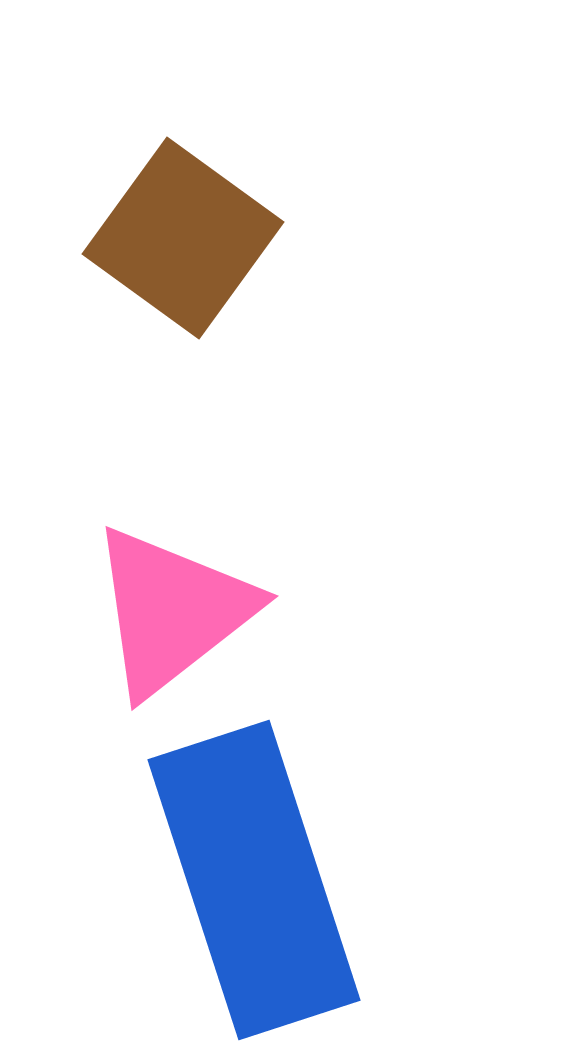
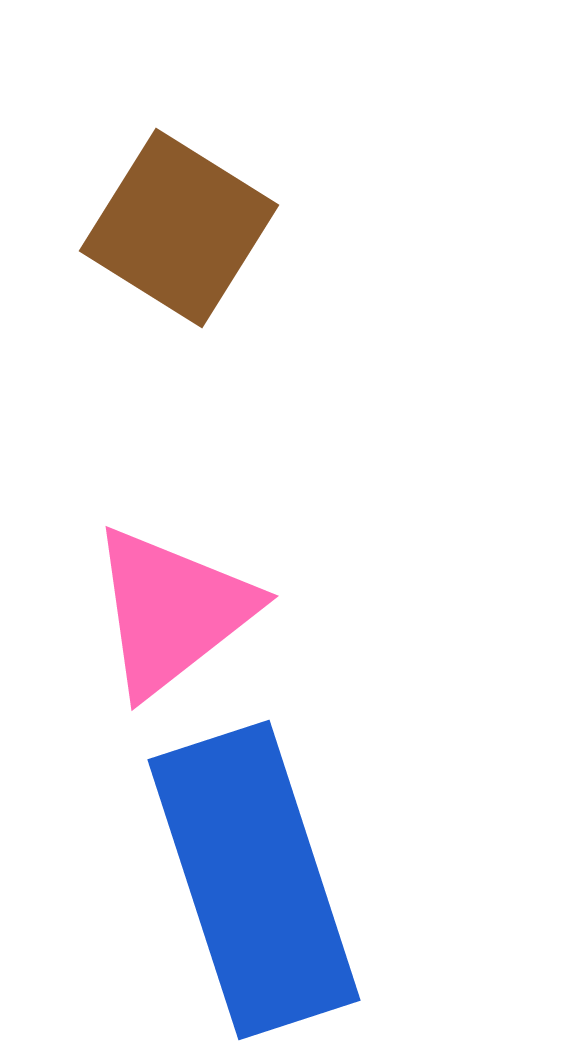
brown square: moved 4 px left, 10 px up; rotated 4 degrees counterclockwise
